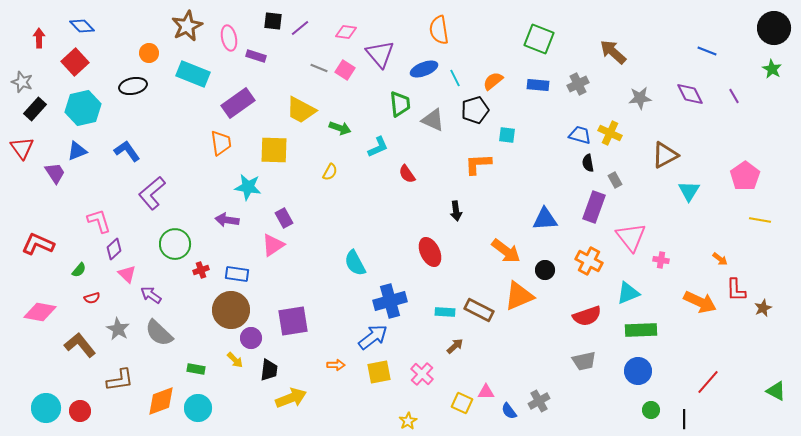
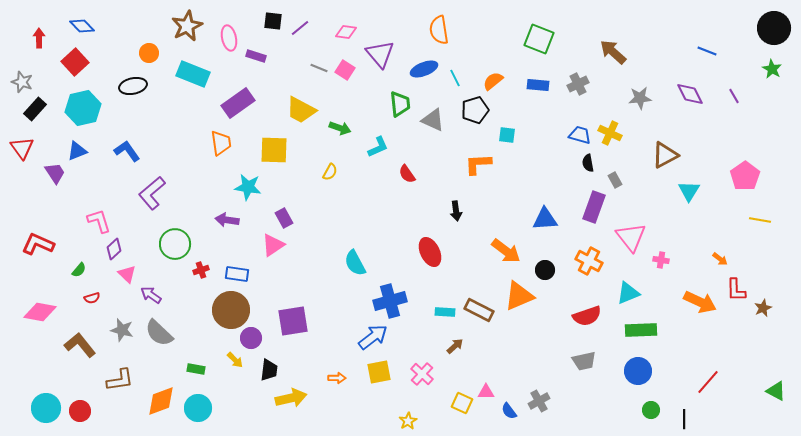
gray star at (118, 329): moved 4 px right, 1 px down; rotated 15 degrees counterclockwise
orange arrow at (336, 365): moved 1 px right, 13 px down
yellow arrow at (291, 398): rotated 8 degrees clockwise
